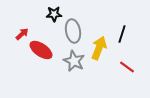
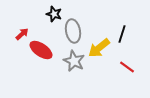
black star: rotated 21 degrees clockwise
yellow arrow: rotated 150 degrees counterclockwise
